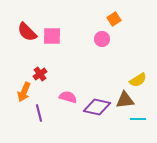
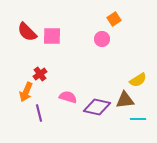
orange arrow: moved 2 px right
